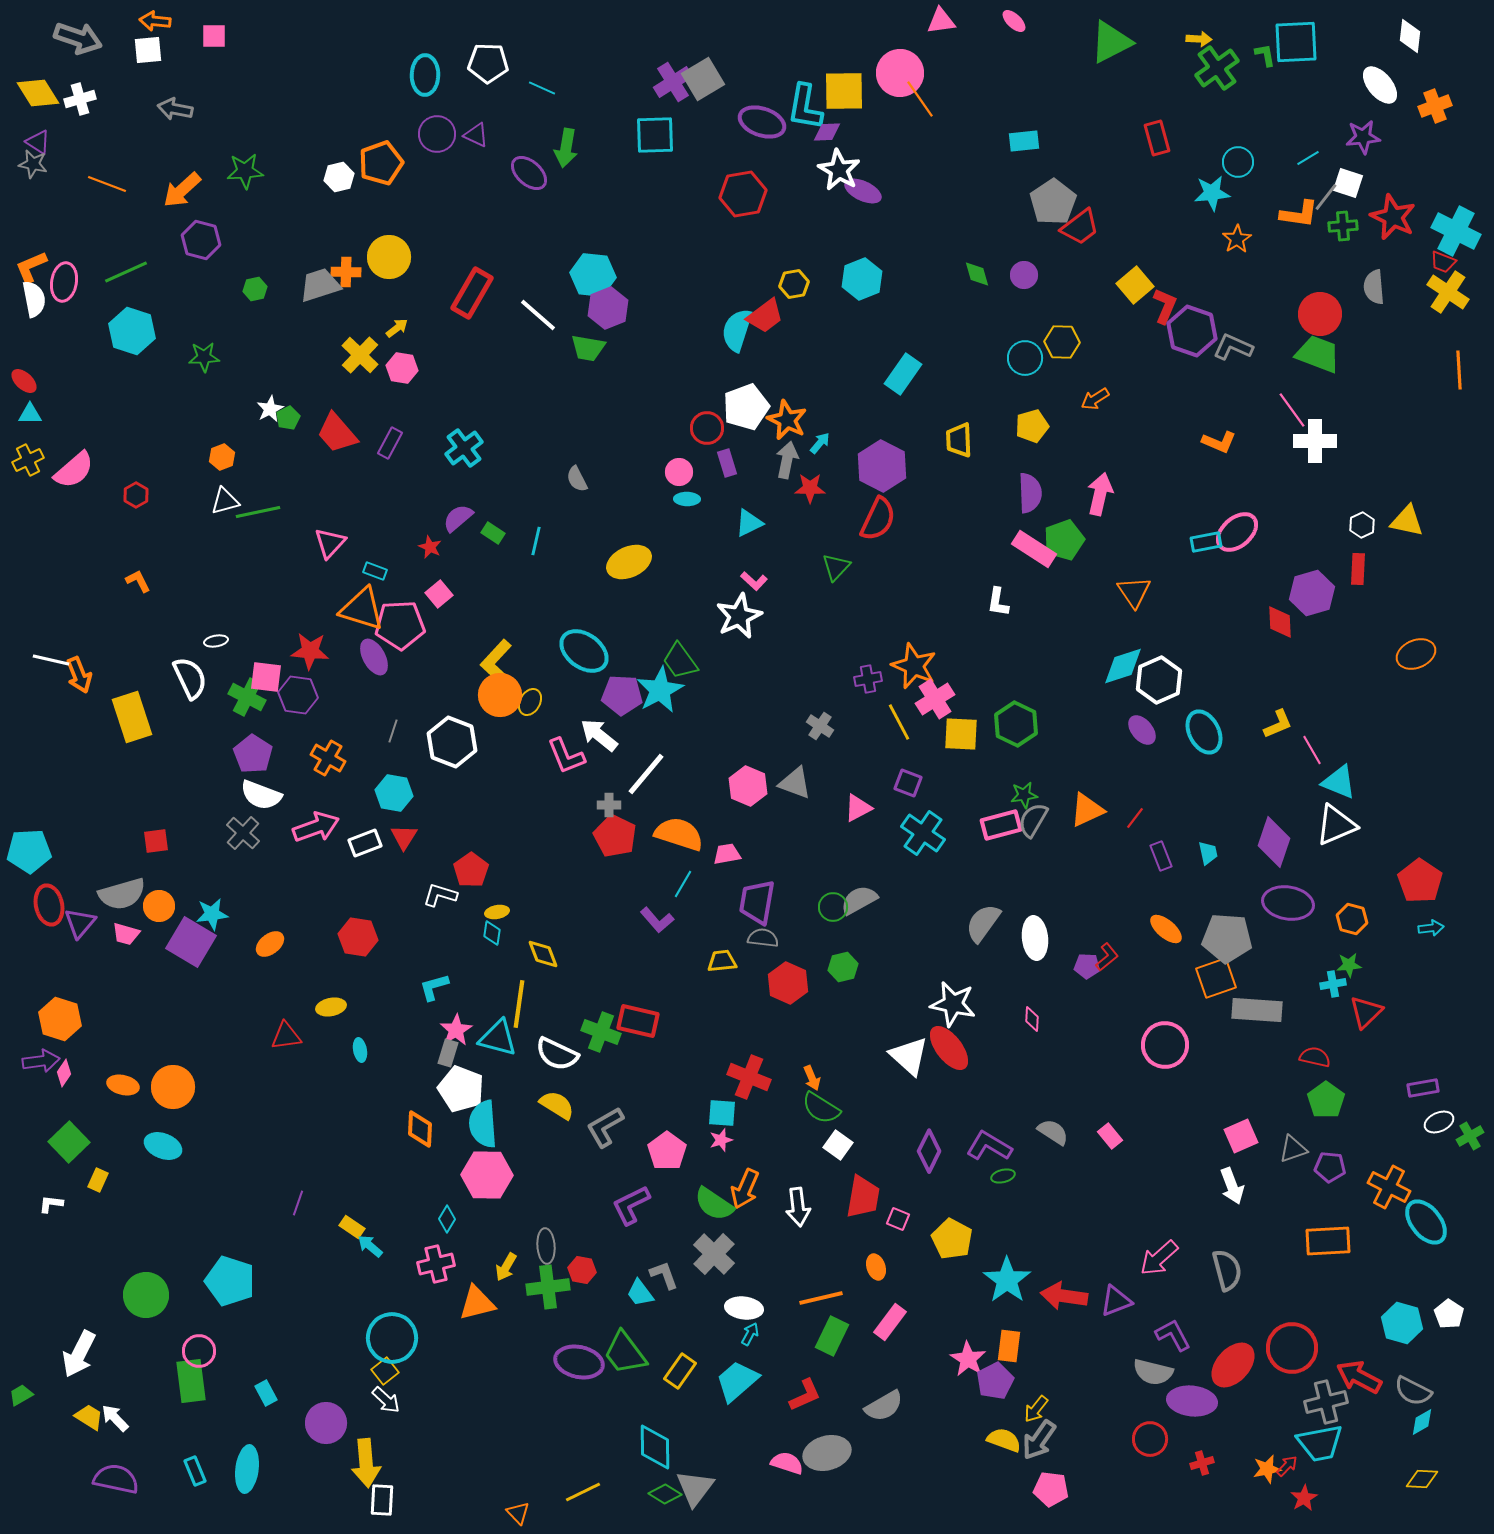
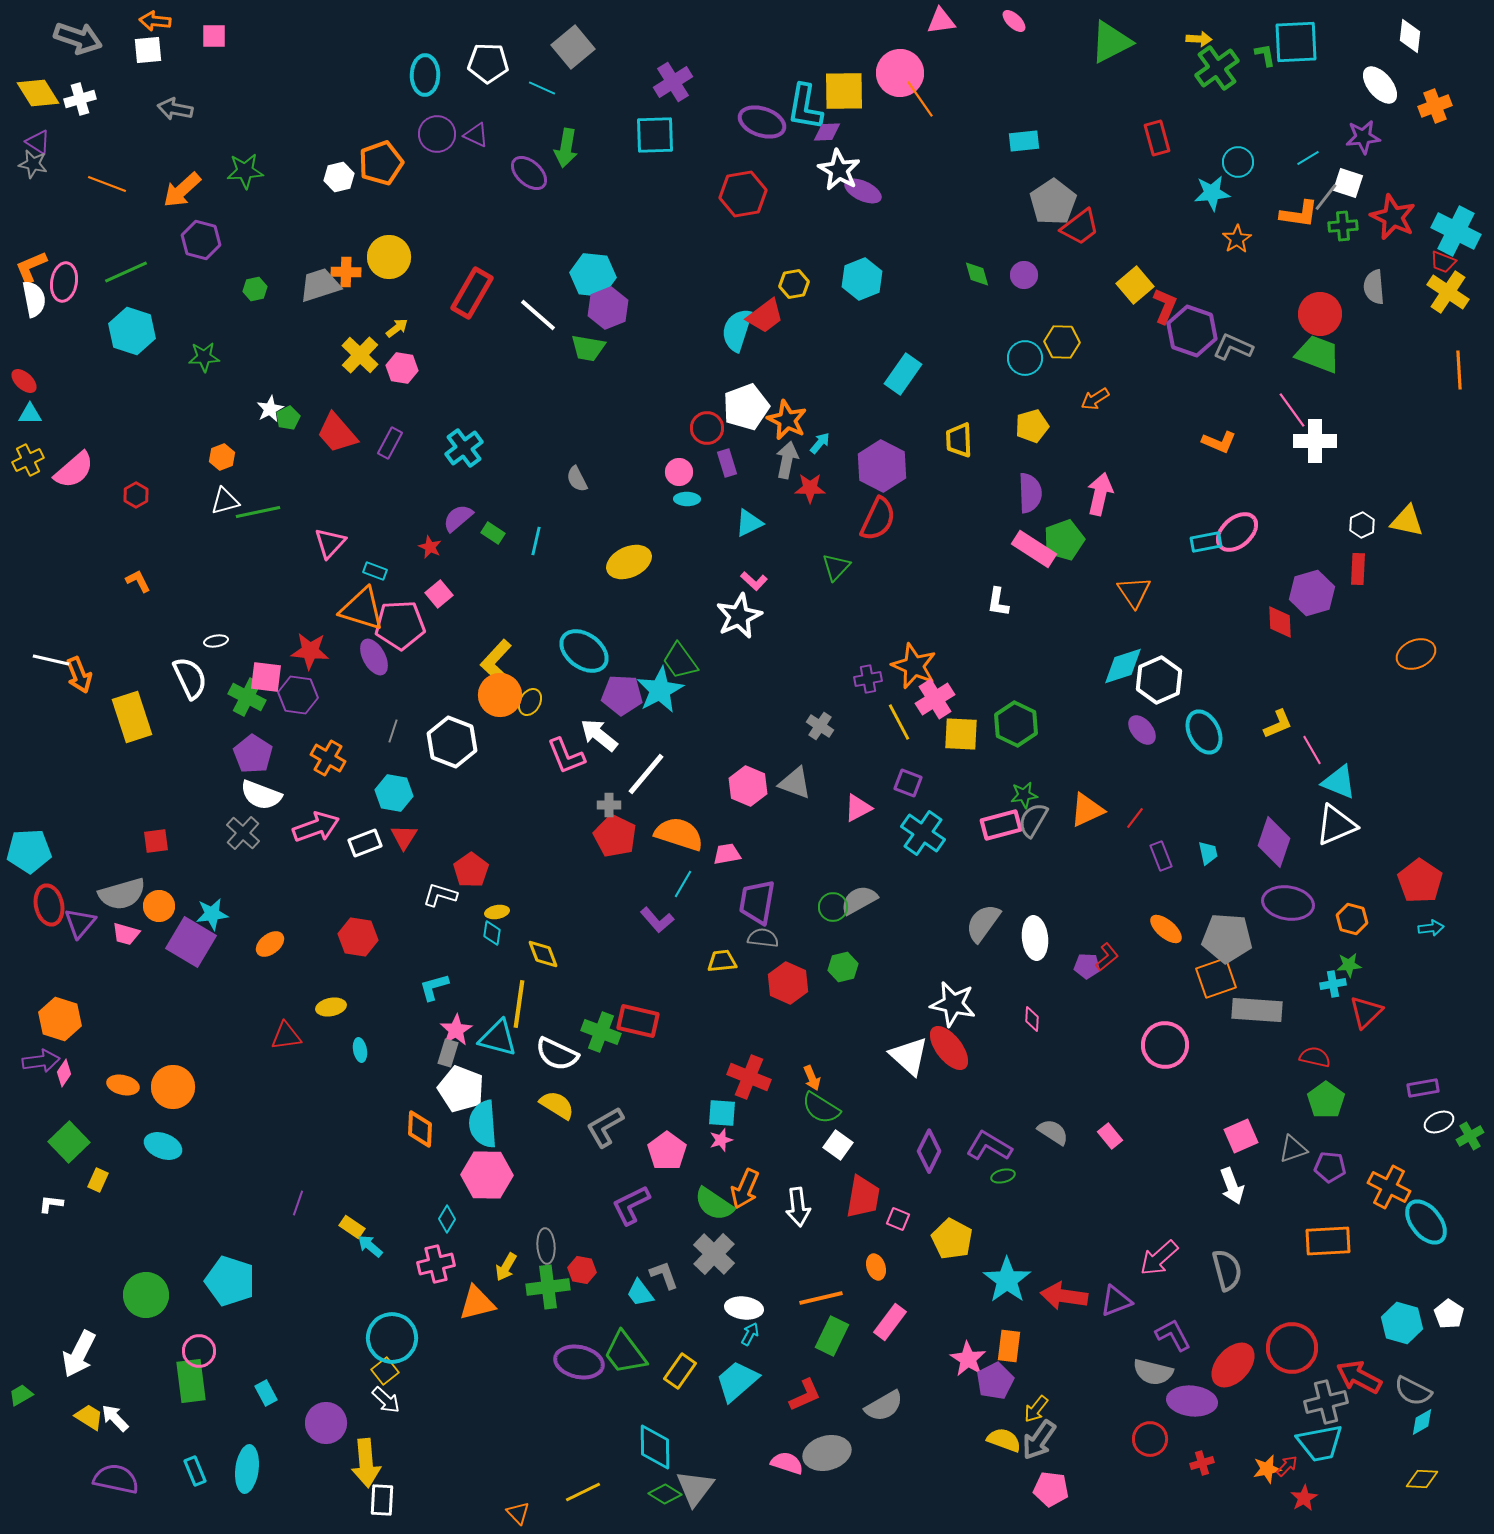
gray square at (703, 79): moved 130 px left, 32 px up; rotated 9 degrees counterclockwise
